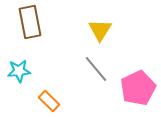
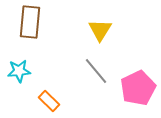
brown rectangle: rotated 16 degrees clockwise
gray line: moved 2 px down
